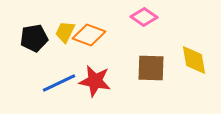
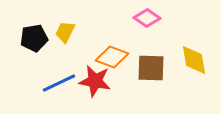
pink diamond: moved 3 px right, 1 px down
orange diamond: moved 23 px right, 22 px down
